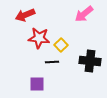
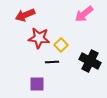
black cross: rotated 20 degrees clockwise
